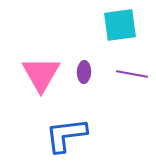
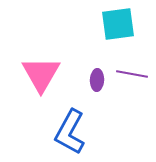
cyan square: moved 2 px left, 1 px up
purple ellipse: moved 13 px right, 8 px down
blue L-shape: moved 4 px right, 3 px up; rotated 54 degrees counterclockwise
